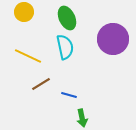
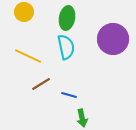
green ellipse: rotated 35 degrees clockwise
cyan semicircle: moved 1 px right
